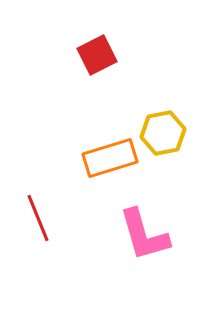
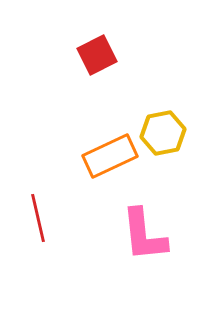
orange rectangle: moved 2 px up; rotated 8 degrees counterclockwise
red line: rotated 9 degrees clockwise
pink L-shape: rotated 10 degrees clockwise
